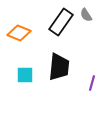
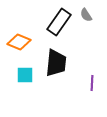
black rectangle: moved 2 px left
orange diamond: moved 9 px down
black trapezoid: moved 3 px left, 4 px up
purple line: rotated 14 degrees counterclockwise
